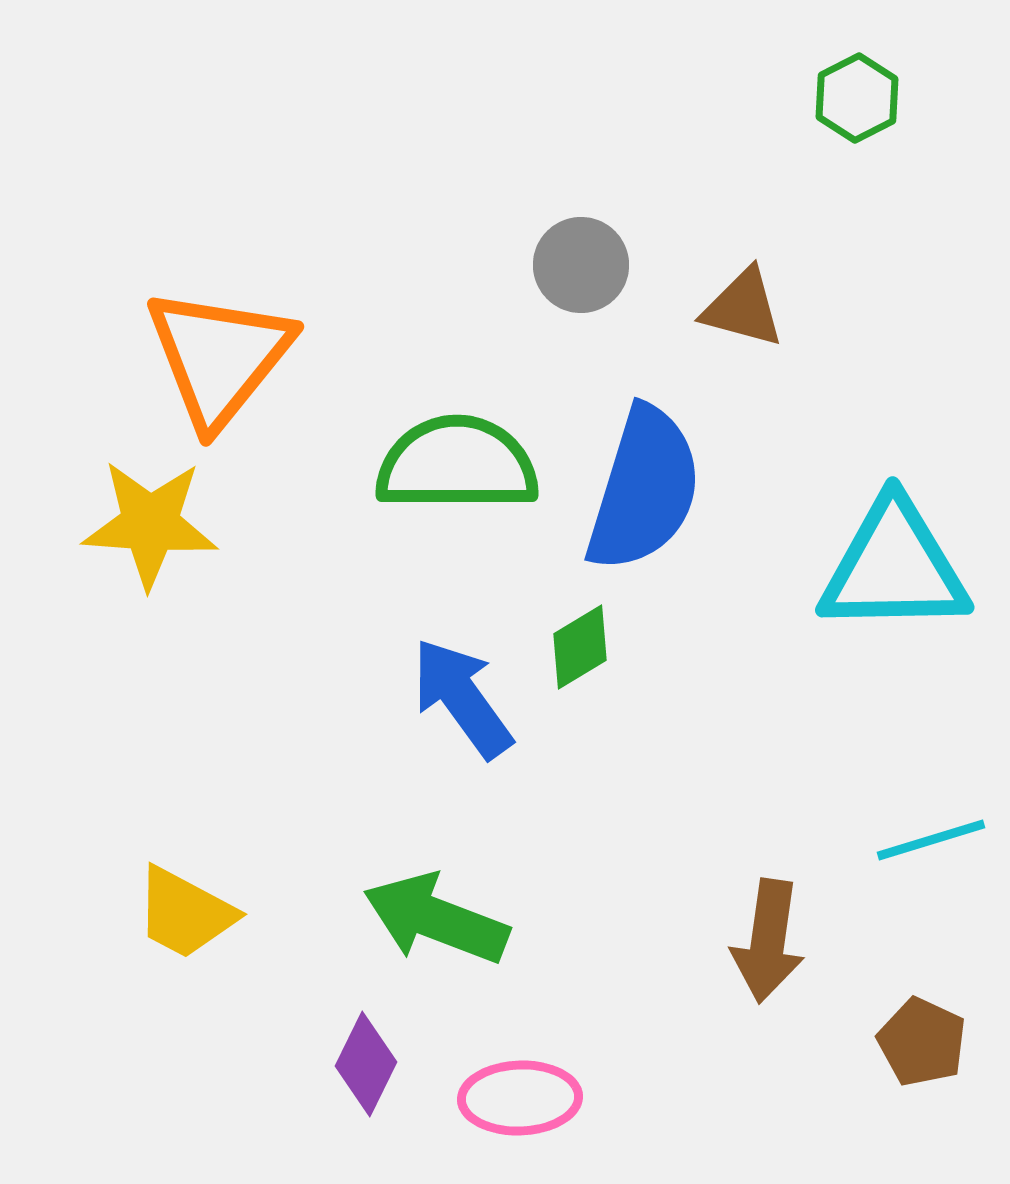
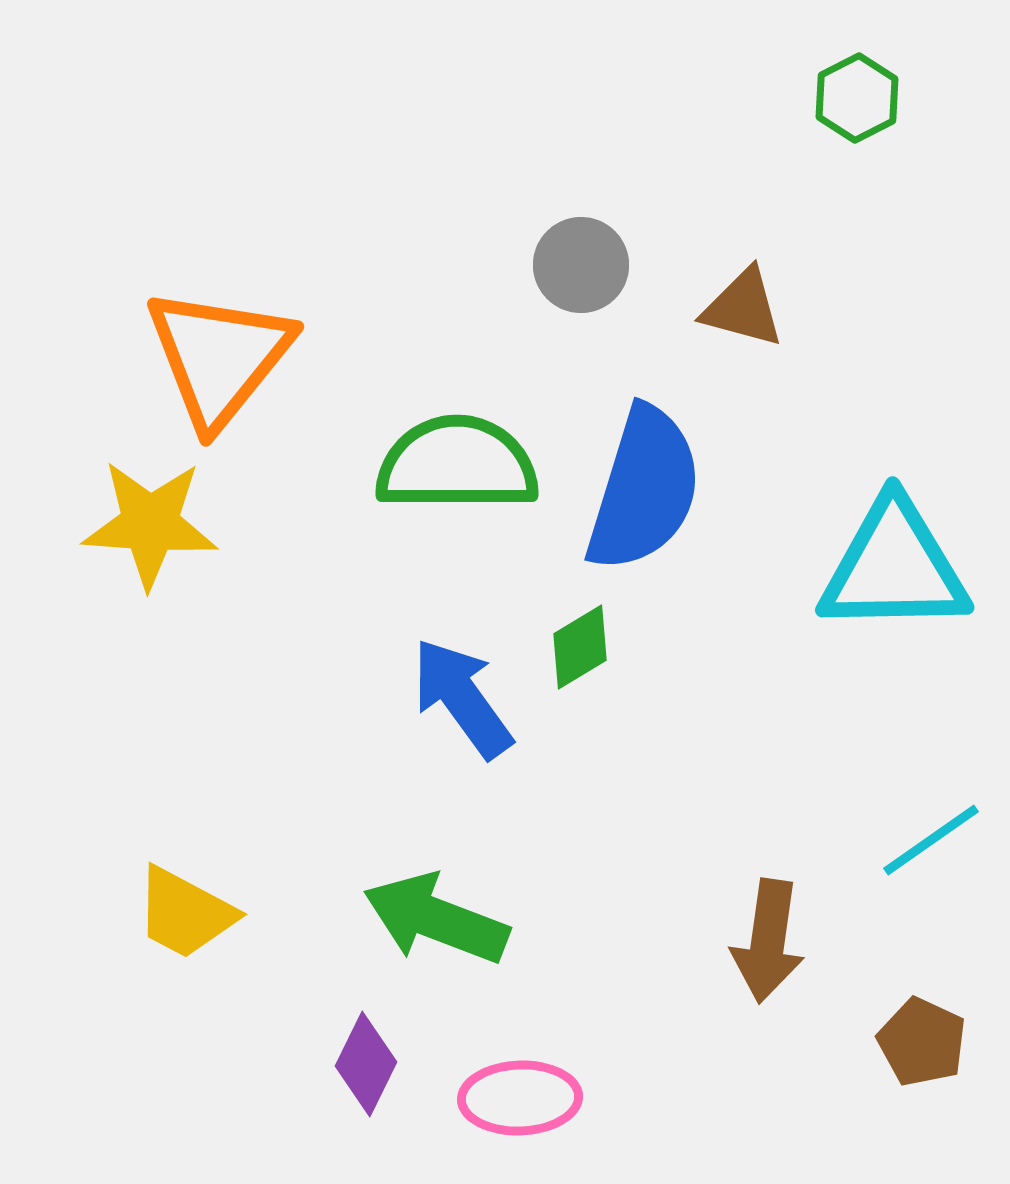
cyan line: rotated 18 degrees counterclockwise
